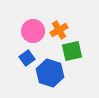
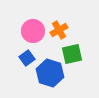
green square: moved 3 px down
